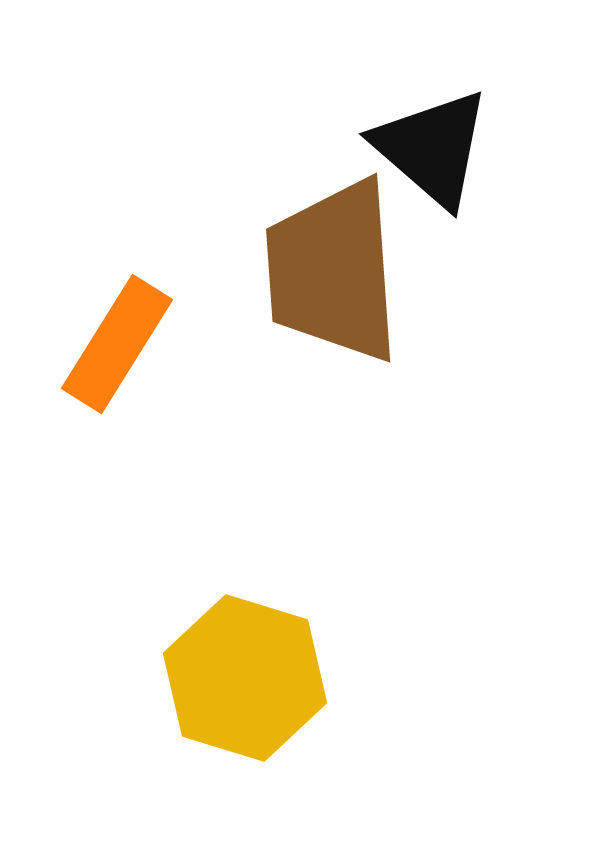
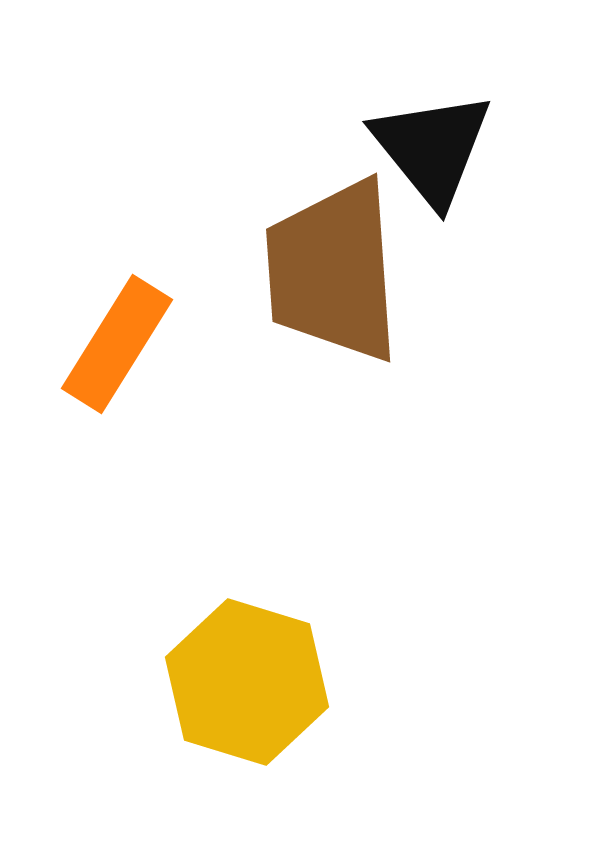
black triangle: rotated 10 degrees clockwise
yellow hexagon: moved 2 px right, 4 px down
